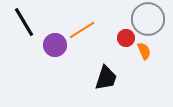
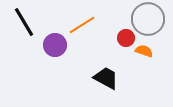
orange line: moved 5 px up
orange semicircle: rotated 48 degrees counterclockwise
black trapezoid: rotated 80 degrees counterclockwise
